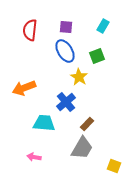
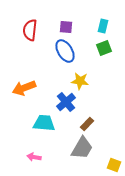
cyan rectangle: rotated 16 degrees counterclockwise
green square: moved 7 px right, 8 px up
yellow star: moved 1 px right, 4 px down; rotated 24 degrees counterclockwise
yellow square: moved 1 px up
